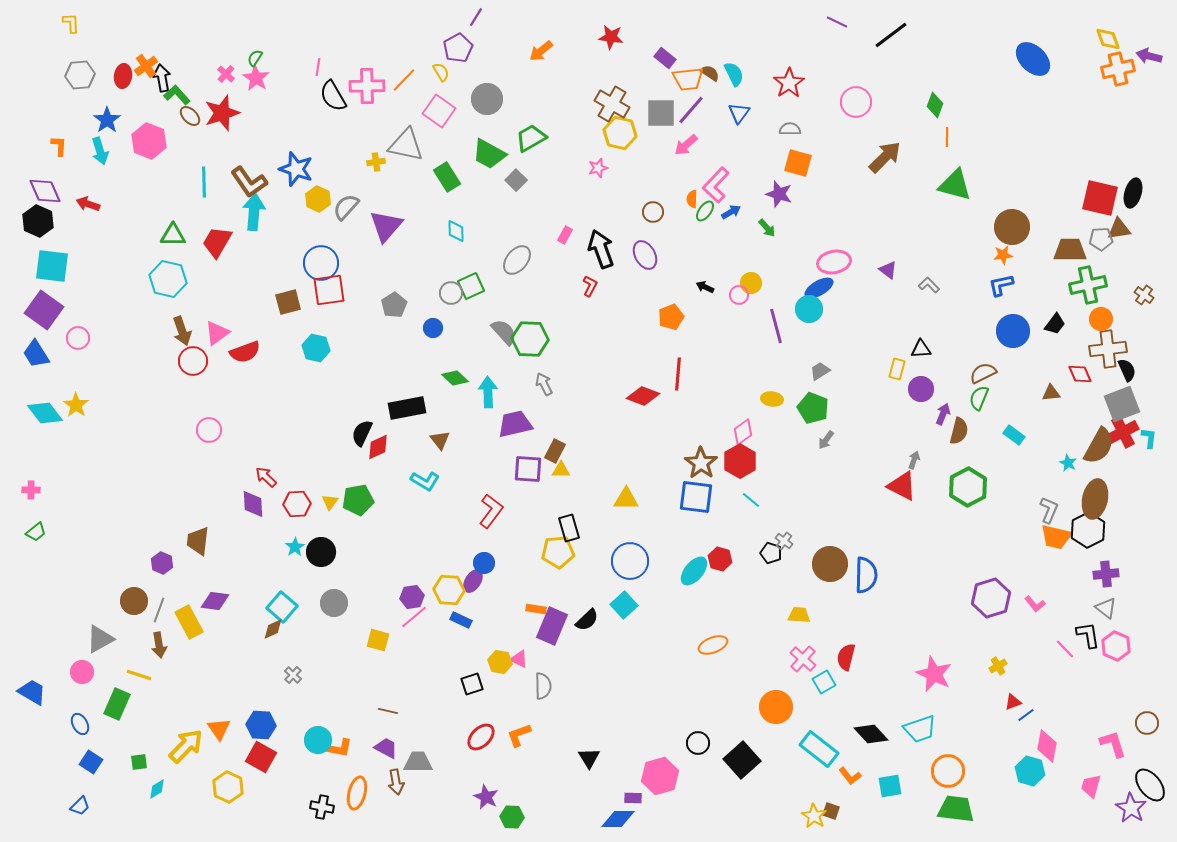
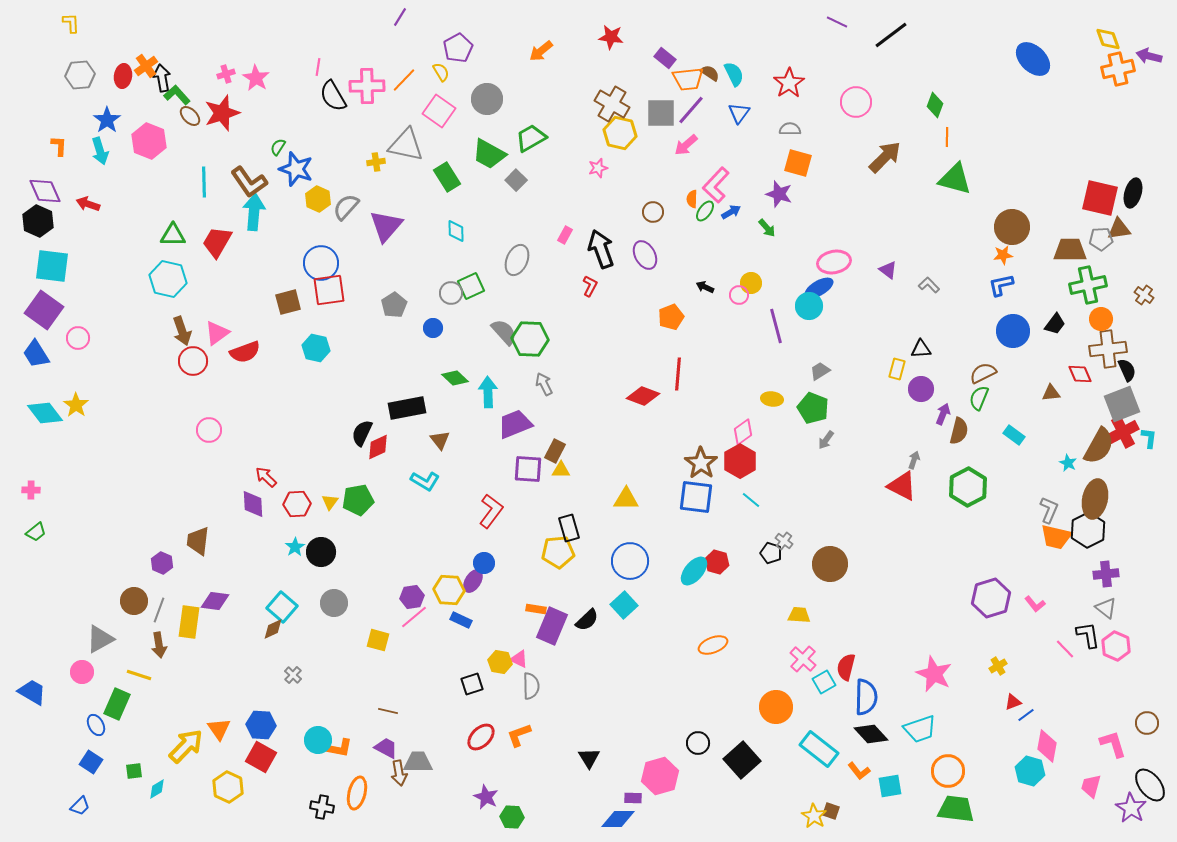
purple line at (476, 17): moved 76 px left
green semicircle at (255, 58): moved 23 px right, 89 px down
pink cross at (226, 74): rotated 30 degrees clockwise
green triangle at (955, 185): moved 6 px up
gray ellipse at (517, 260): rotated 16 degrees counterclockwise
cyan circle at (809, 309): moved 3 px up
purple trapezoid at (515, 424): rotated 9 degrees counterclockwise
red hexagon at (720, 559): moved 3 px left, 3 px down
blue semicircle at (866, 575): moved 122 px down
yellow rectangle at (189, 622): rotated 36 degrees clockwise
red semicircle at (846, 657): moved 10 px down
gray semicircle at (543, 686): moved 12 px left
blue ellipse at (80, 724): moved 16 px right, 1 px down
green square at (139, 762): moved 5 px left, 9 px down
orange L-shape at (850, 776): moved 9 px right, 5 px up
brown arrow at (396, 782): moved 3 px right, 9 px up
